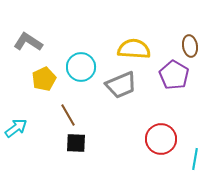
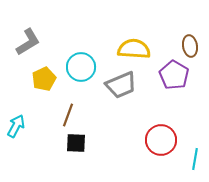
gray L-shape: rotated 116 degrees clockwise
brown line: rotated 50 degrees clockwise
cyan arrow: moved 2 px up; rotated 25 degrees counterclockwise
red circle: moved 1 px down
